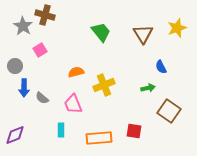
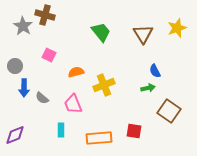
pink square: moved 9 px right, 5 px down; rotated 32 degrees counterclockwise
blue semicircle: moved 6 px left, 4 px down
